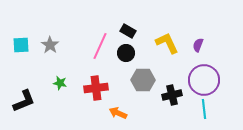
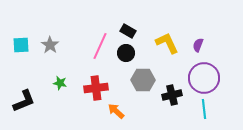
purple circle: moved 2 px up
orange arrow: moved 2 px left, 2 px up; rotated 18 degrees clockwise
